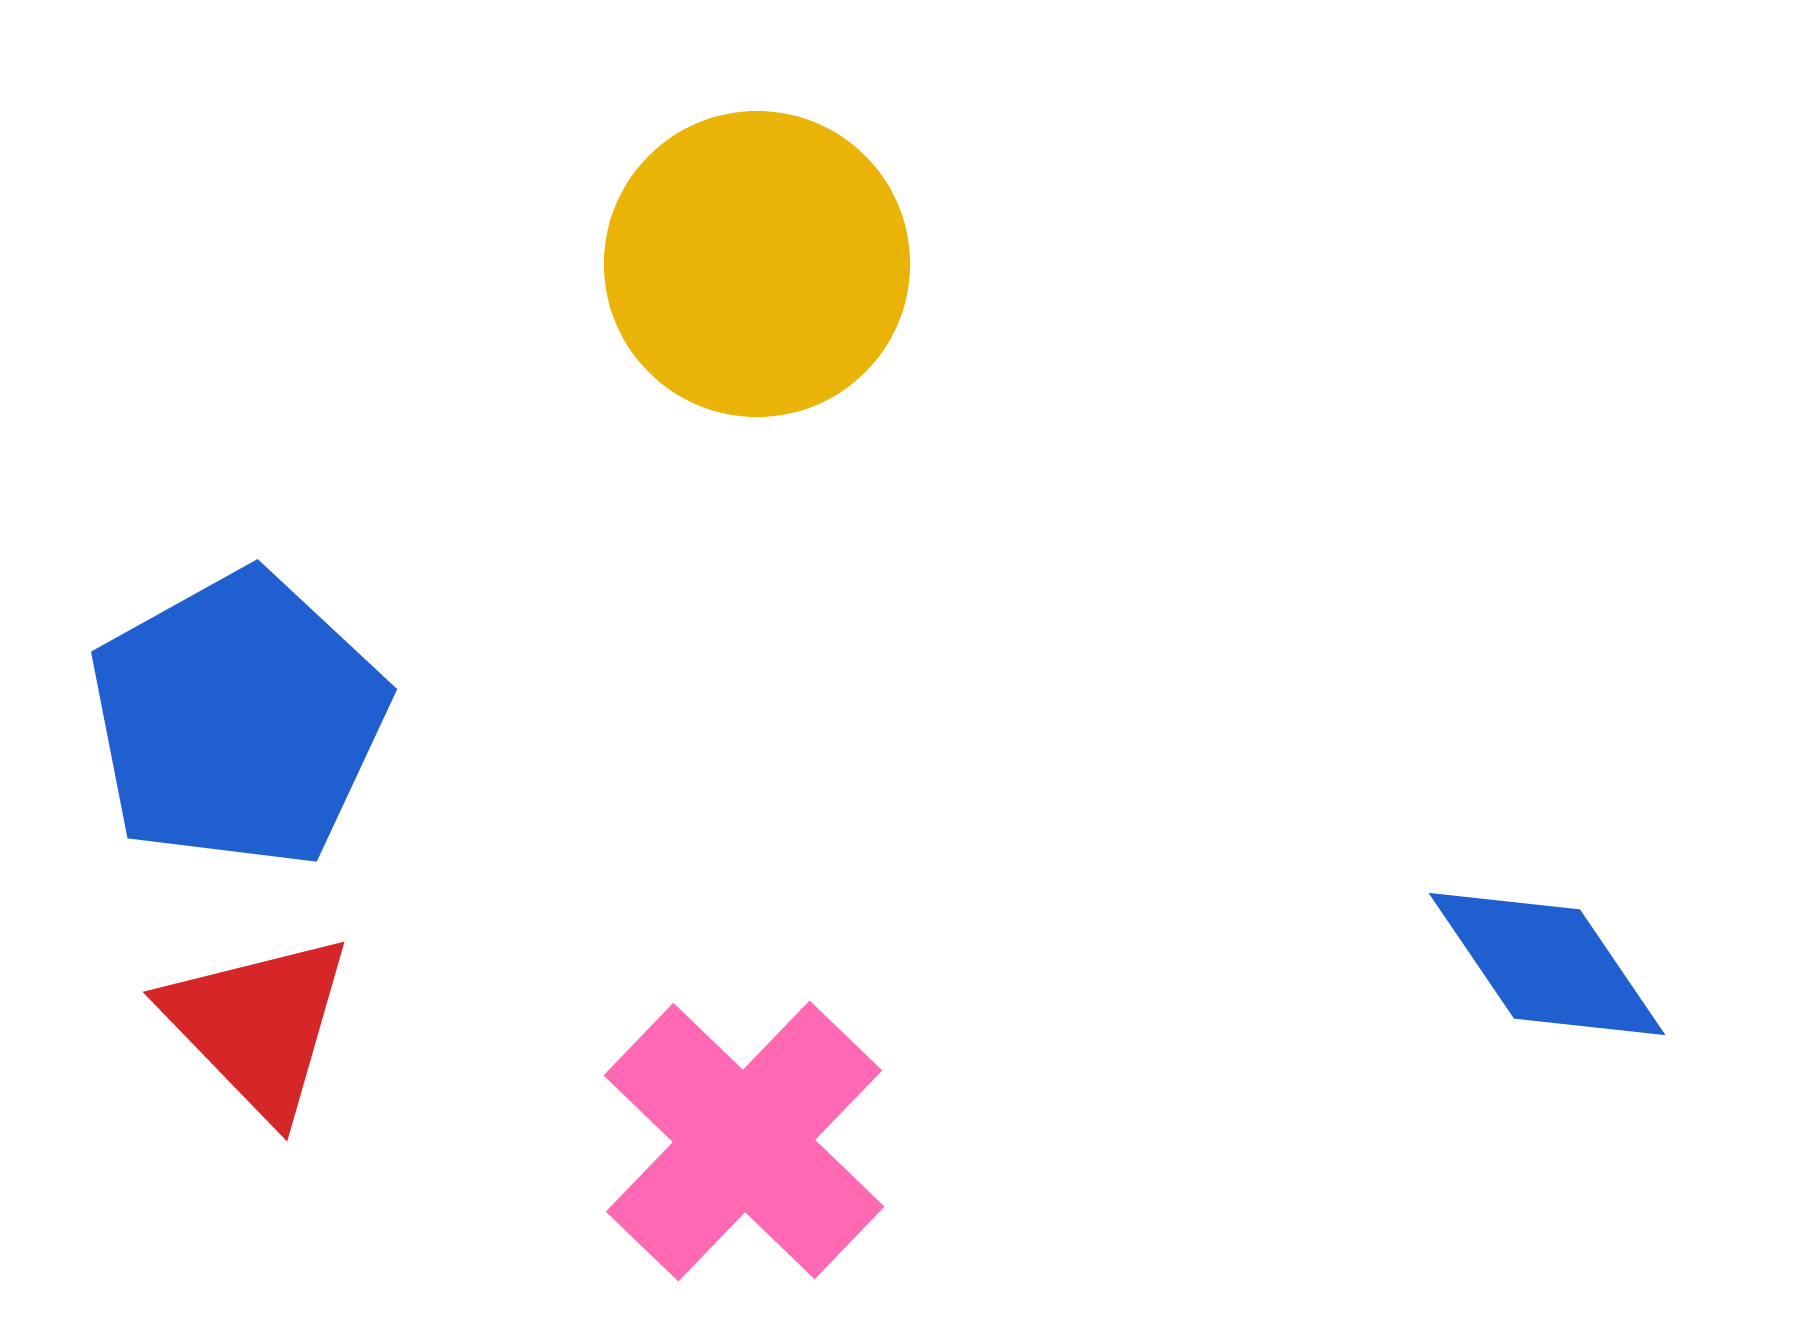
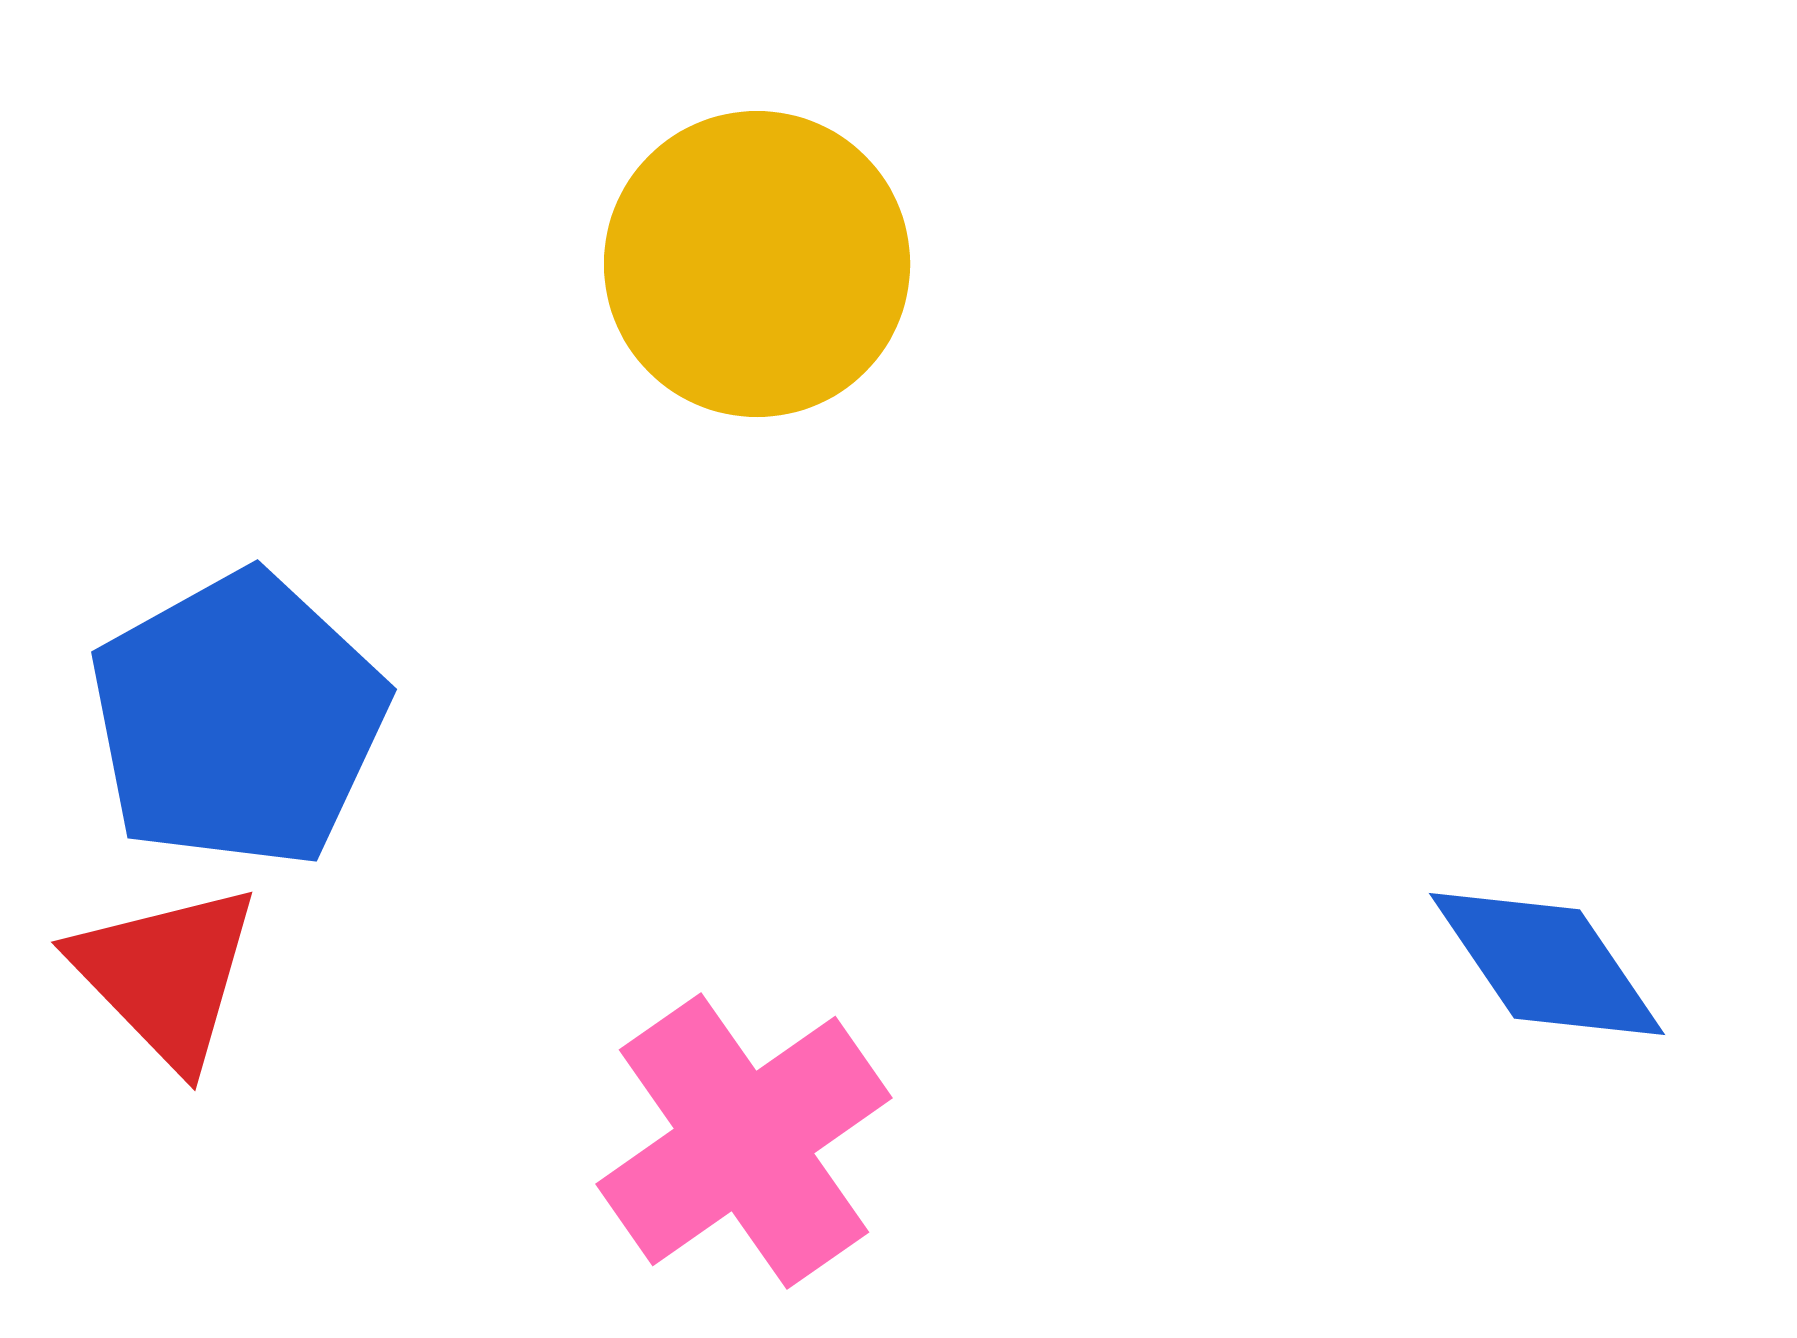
red triangle: moved 92 px left, 50 px up
pink cross: rotated 11 degrees clockwise
